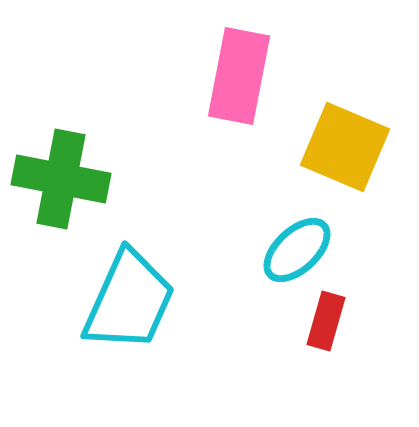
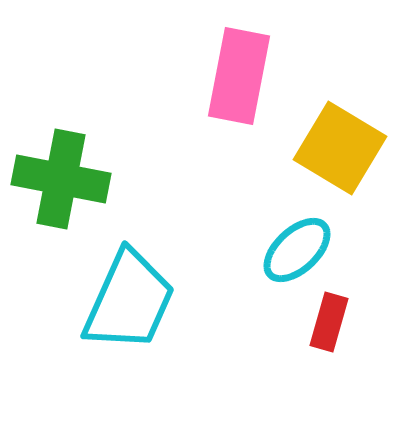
yellow square: moved 5 px left, 1 px down; rotated 8 degrees clockwise
red rectangle: moved 3 px right, 1 px down
